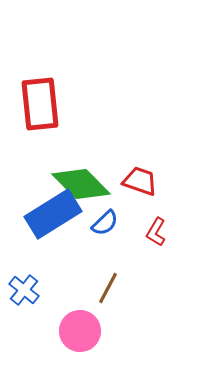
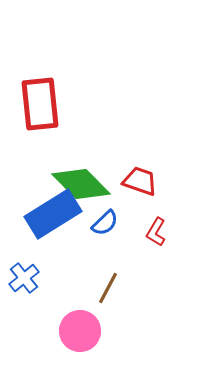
blue cross: moved 12 px up; rotated 12 degrees clockwise
